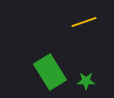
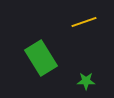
green rectangle: moved 9 px left, 14 px up
